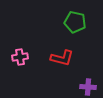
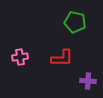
red L-shape: rotated 15 degrees counterclockwise
purple cross: moved 6 px up
